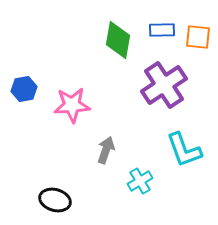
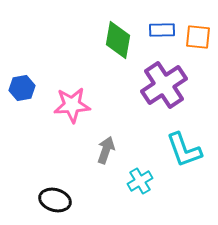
blue hexagon: moved 2 px left, 1 px up
